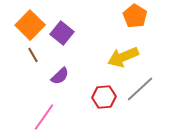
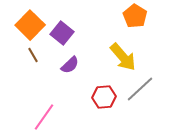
yellow arrow: rotated 108 degrees counterclockwise
purple semicircle: moved 10 px right, 11 px up
